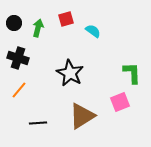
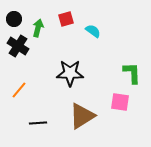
black circle: moved 4 px up
black cross: moved 12 px up; rotated 15 degrees clockwise
black star: rotated 28 degrees counterclockwise
pink square: rotated 30 degrees clockwise
